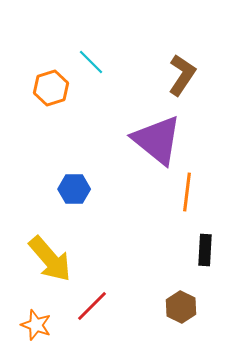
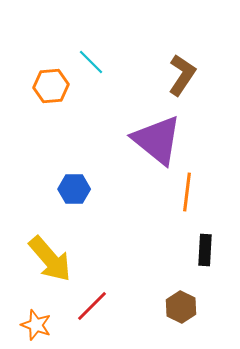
orange hexagon: moved 2 px up; rotated 12 degrees clockwise
